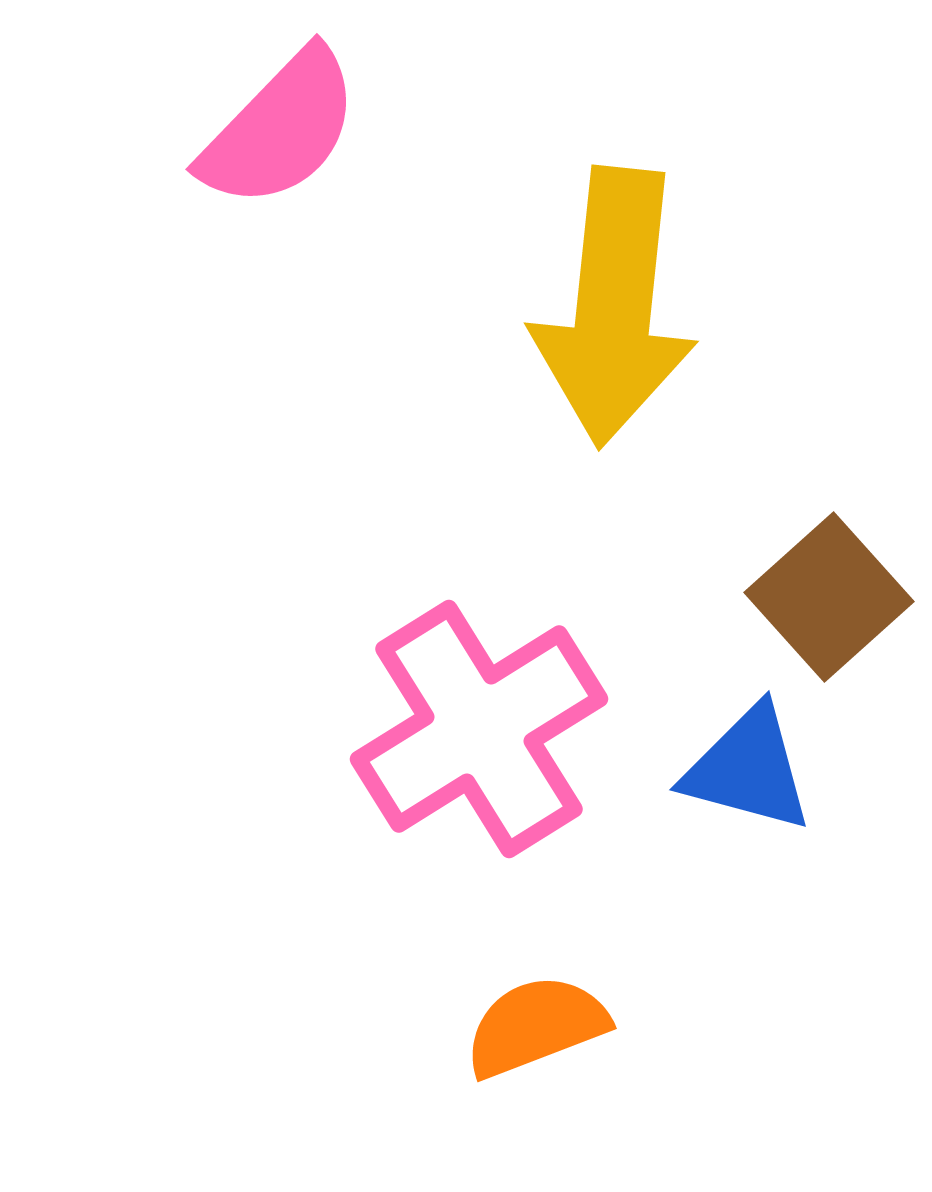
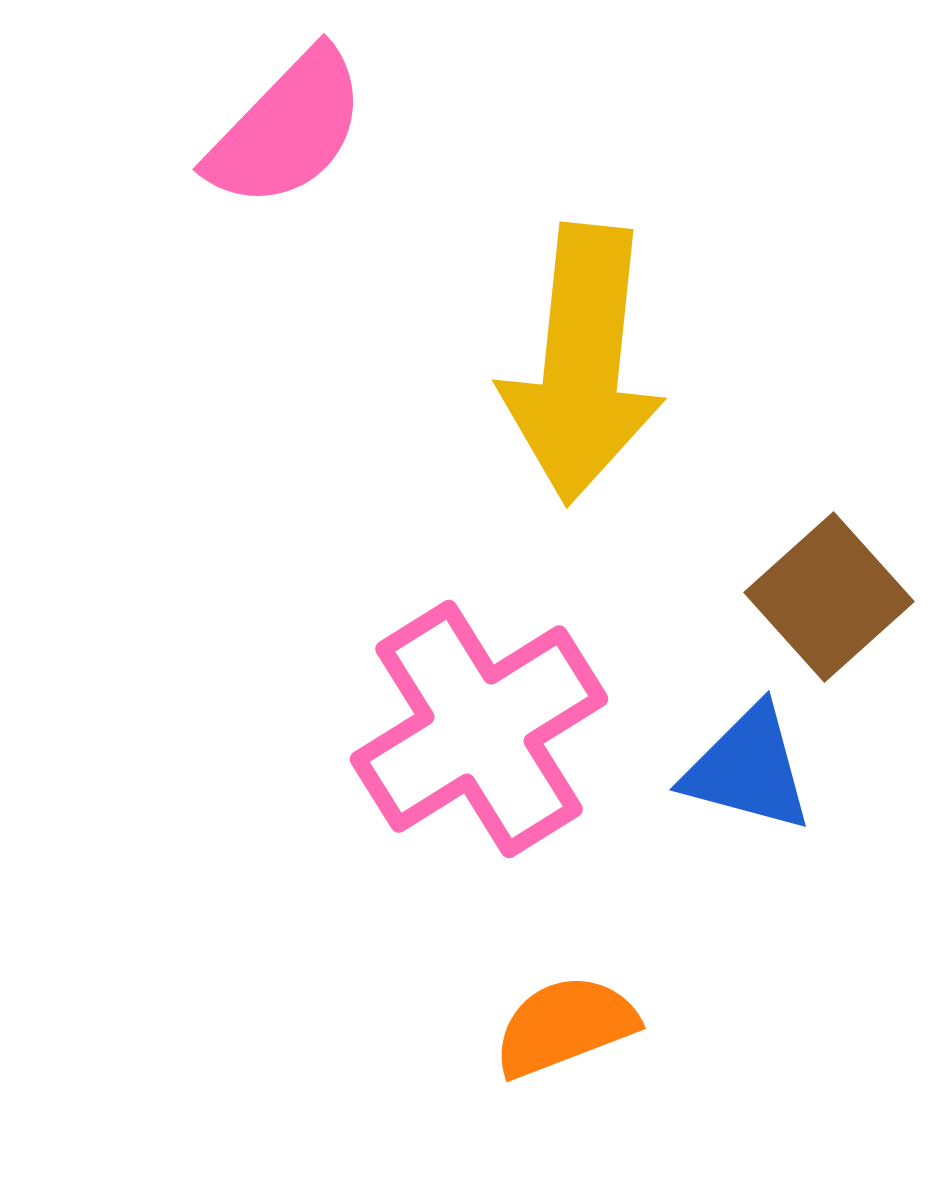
pink semicircle: moved 7 px right
yellow arrow: moved 32 px left, 57 px down
orange semicircle: moved 29 px right
